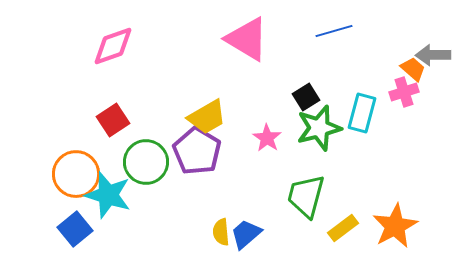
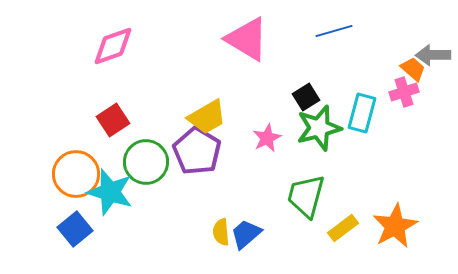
pink star: rotated 12 degrees clockwise
cyan star: moved 2 px right, 3 px up
